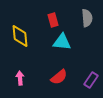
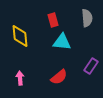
purple rectangle: moved 14 px up
